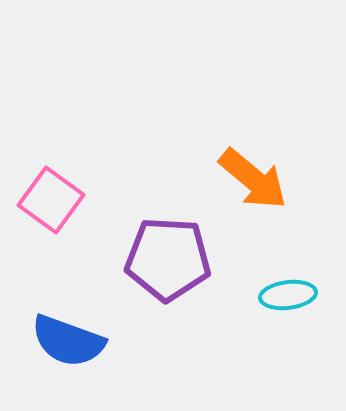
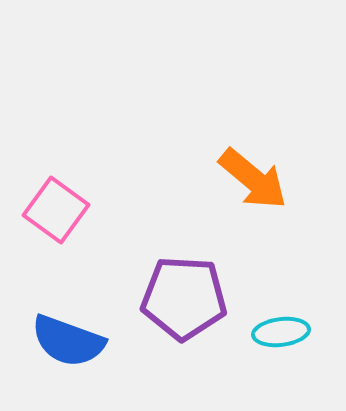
pink square: moved 5 px right, 10 px down
purple pentagon: moved 16 px right, 39 px down
cyan ellipse: moved 7 px left, 37 px down
